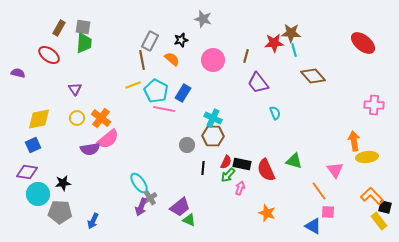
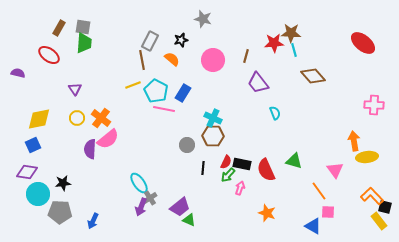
purple semicircle at (90, 149): rotated 102 degrees clockwise
